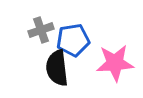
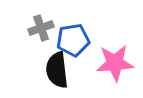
gray cross: moved 2 px up
black semicircle: moved 2 px down
